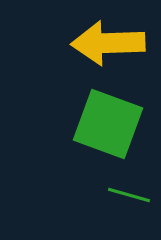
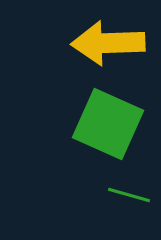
green square: rotated 4 degrees clockwise
